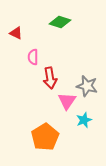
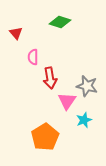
red triangle: rotated 24 degrees clockwise
